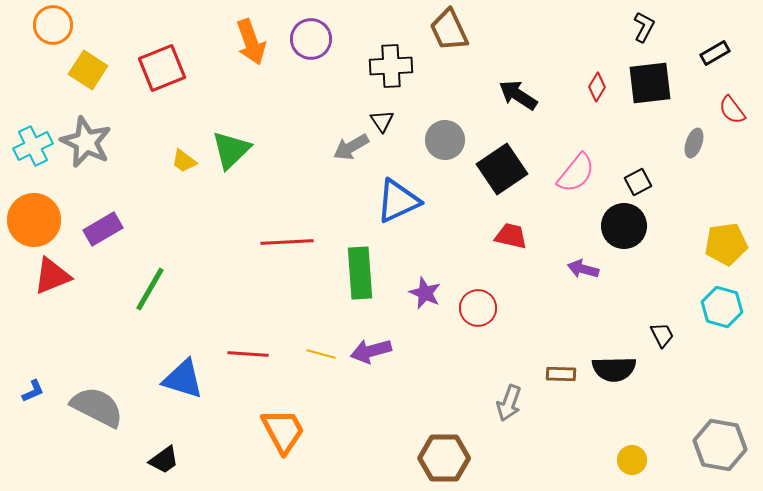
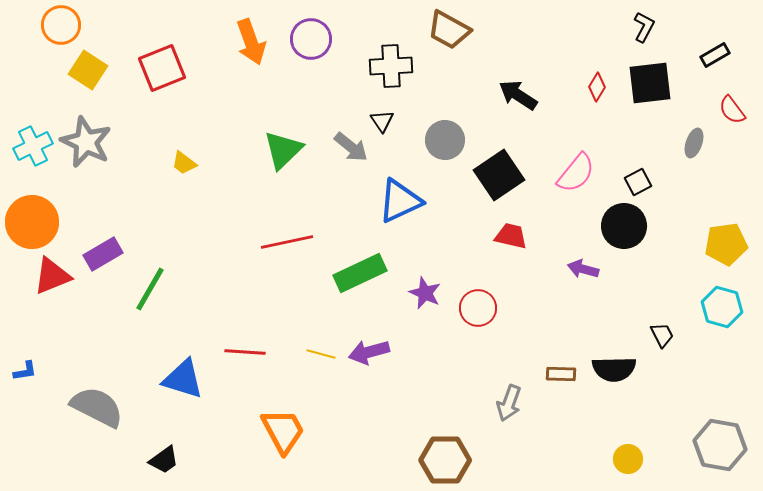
orange circle at (53, 25): moved 8 px right
brown trapezoid at (449, 30): rotated 36 degrees counterclockwise
black rectangle at (715, 53): moved 2 px down
gray arrow at (351, 147): rotated 111 degrees counterclockwise
green triangle at (231, 150): moved 52 px right
yellow trapezoid at (184, 161): moved 2 px down
black square at (502, 169): moved 3 px left, 6 px down
blue triangle at (398, 201): moved 2 px right
orange circle at (34, 220): moved 2 px left, 2 px down
purple rectangle at (103, 229): moved 25 px down
red line at (287, 242): rotated 9 degrees counterclockwise
green rectangle at (360, 273): rotated 69 degrees clockwise
purple arrow at (371, 351): moved 2 px left, 1 px down
red line at (248, 354): moved 3 px left, 2 px up
blue L-shape at (33, 391): moved 8 px left, 20 px up; rotated 15 degrees clockwise
brown hexagon at (444, 458): moved 1 px right, 2 px down
yellow circle at (632, 460): moved 4 px left, 1 px up
